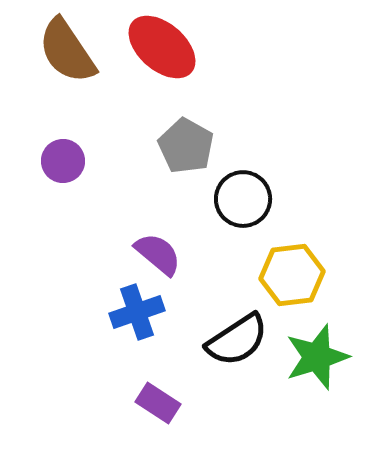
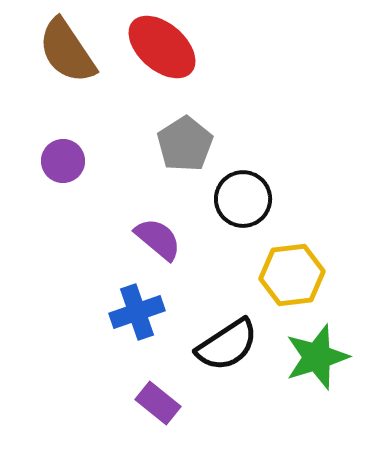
gray pentagon: moved 1 px left, 2 px up; rotated 10 degrees clockwise
purple semicircle: moved 15 px up
black semicircle: moved 10 px left, 5 px down
purple rectangle: rotated 6 degrees clockwise
